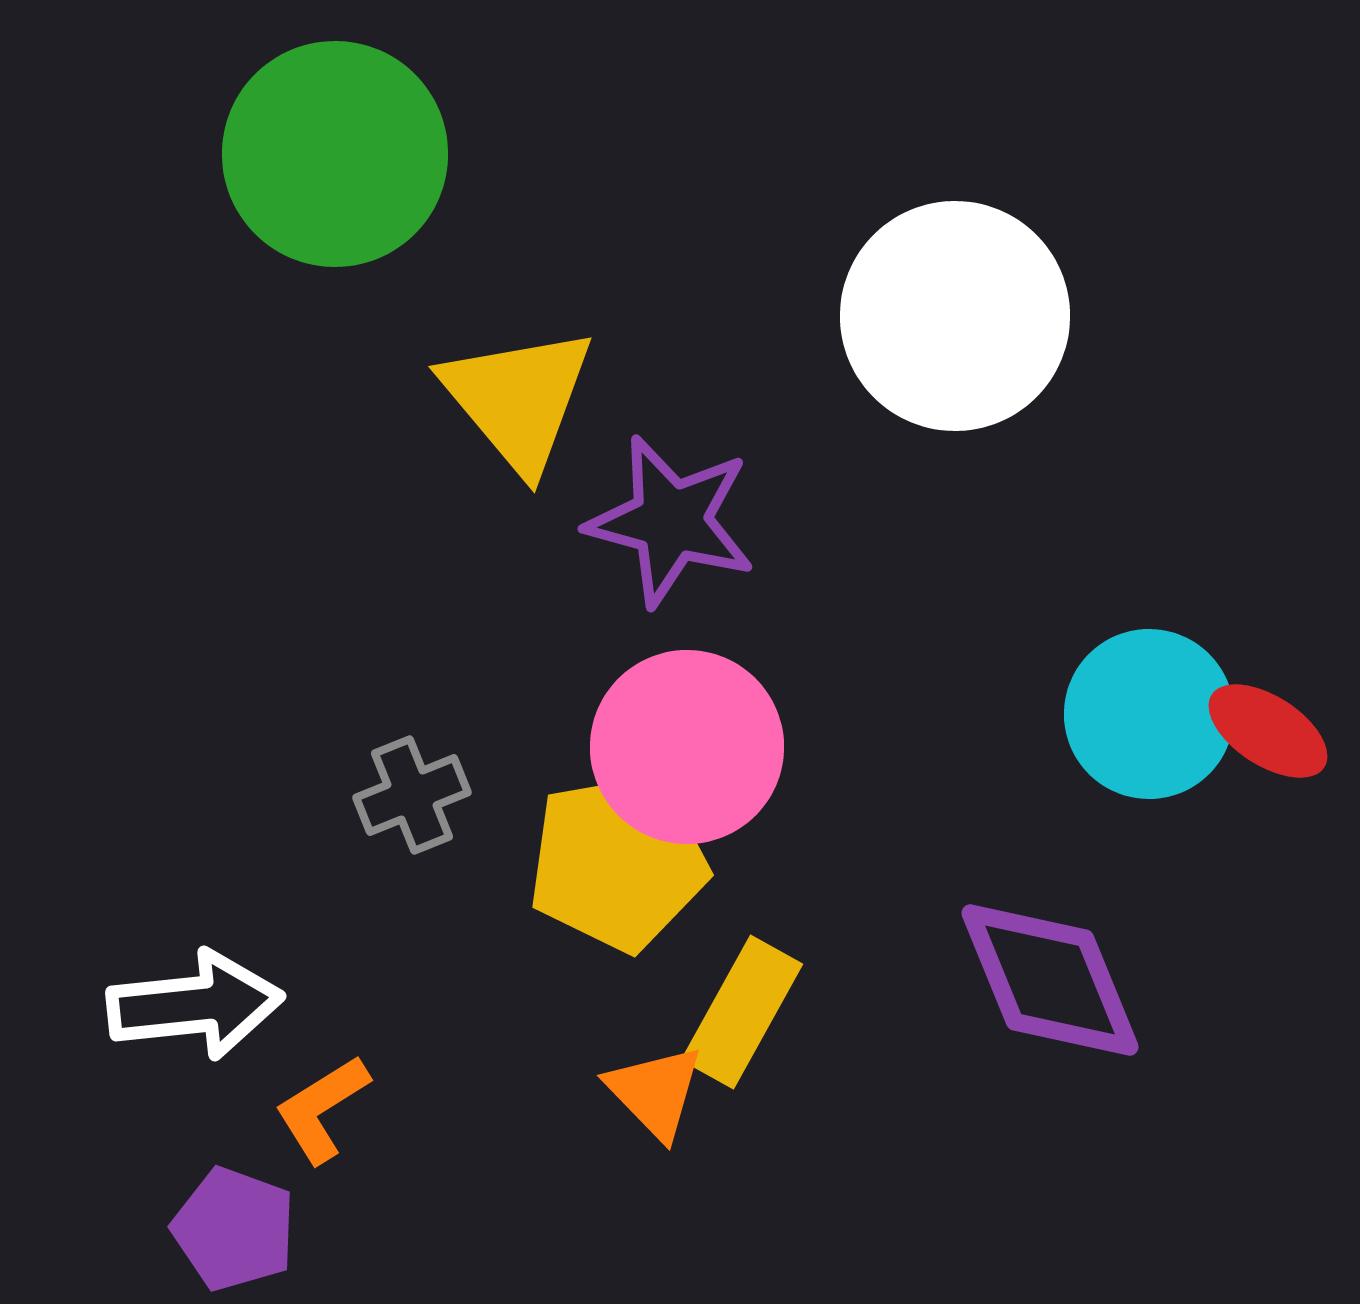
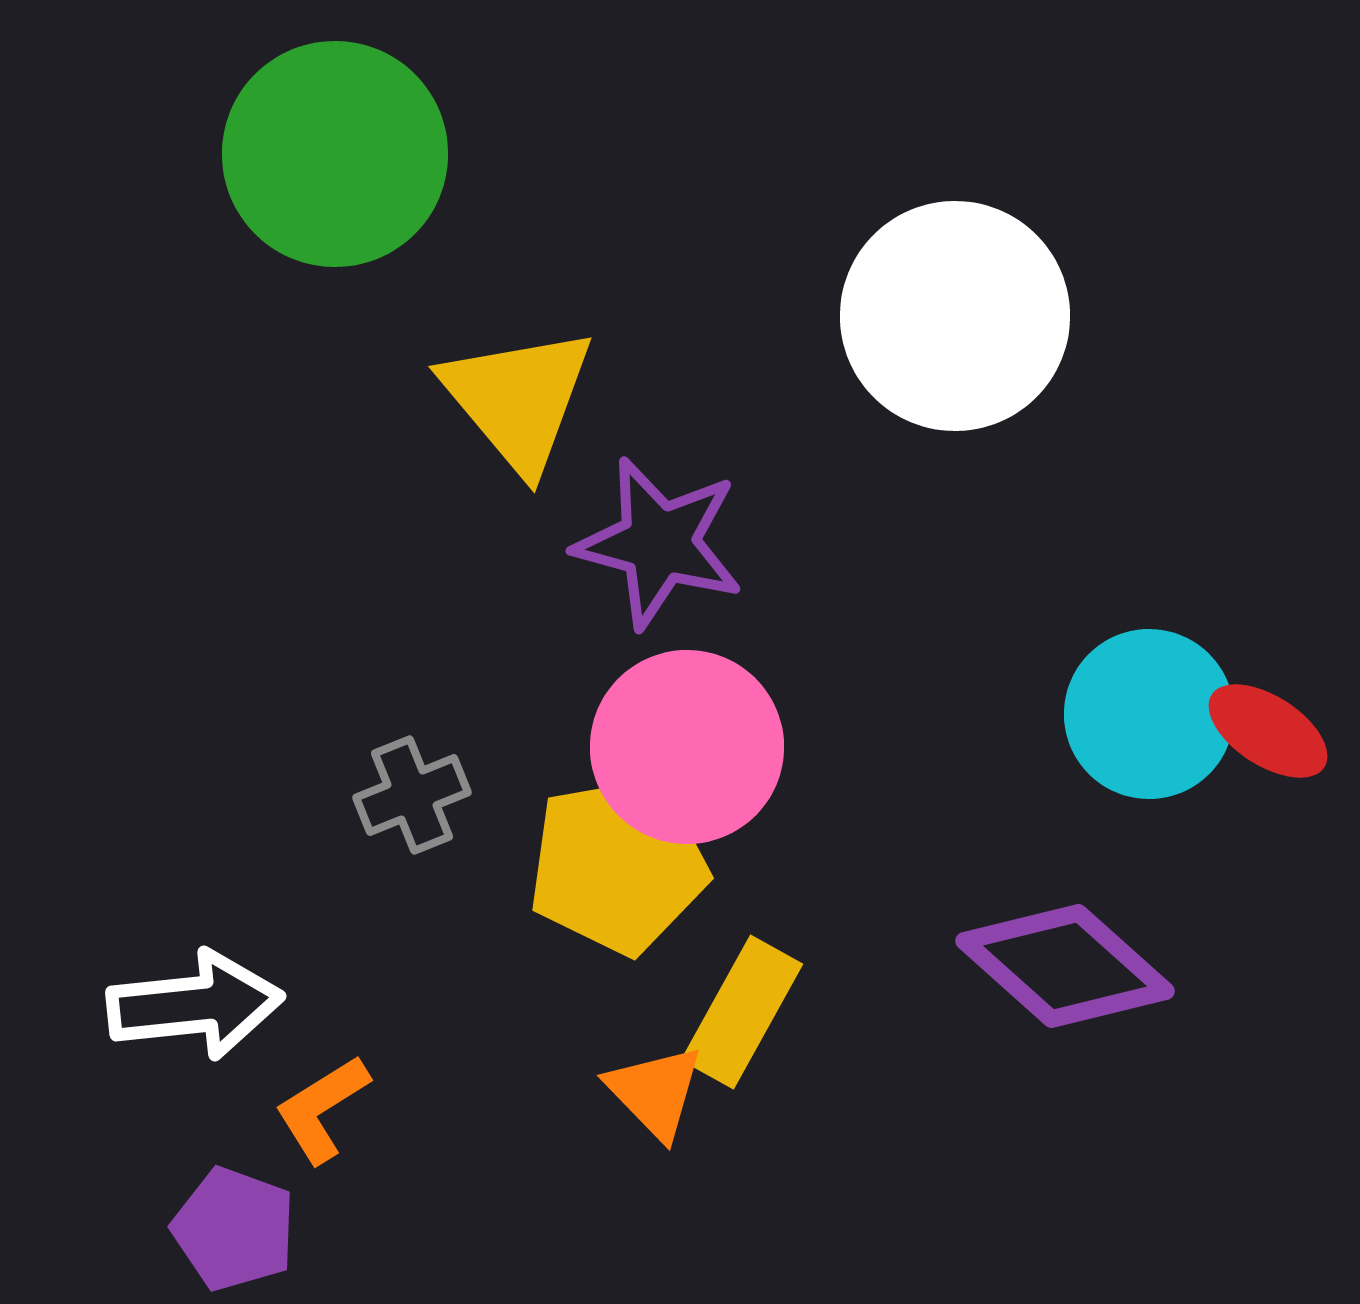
purple star: moved 12 px left, 22 px down
yellow pentagon: moved 3 px down
purple diamond: moved 15 px right, 14 px up; rotated 26 degrees counterclockwise
